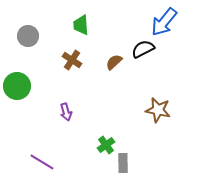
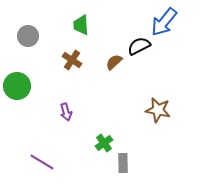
black semicircle: moved 4 px left, 3 px up
green cross: moved 2 px left, 2 px up
